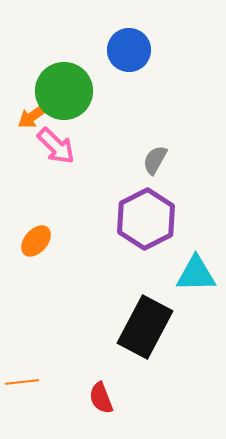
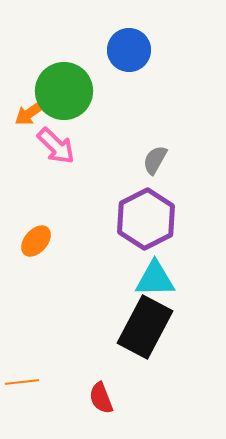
orange arrow: moved 3 px left, 3 px up
cyan triangle: moved 41 px left, 5 px down
